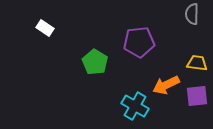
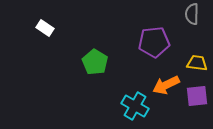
purple pentagon: moved 15 px right
